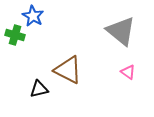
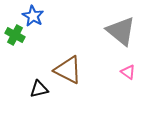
green cross: rotated 12 degrees clockwise
